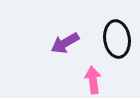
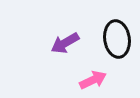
pink arrow: rotated 72 degrees clockwise
